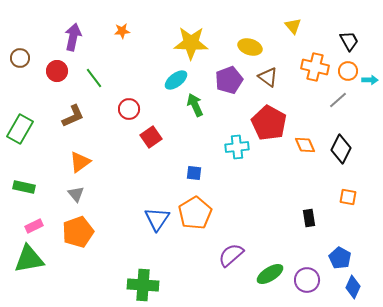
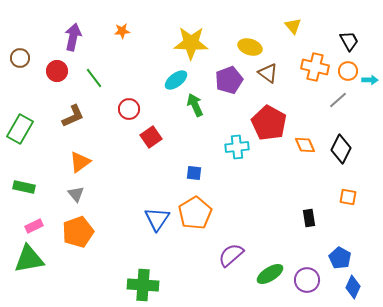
brown triangle at (268, 77): moved 4 px up
